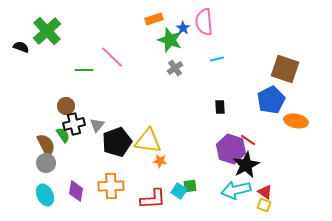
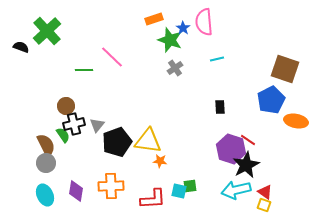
cyan square: rotated 21 degrees counterclockwise
